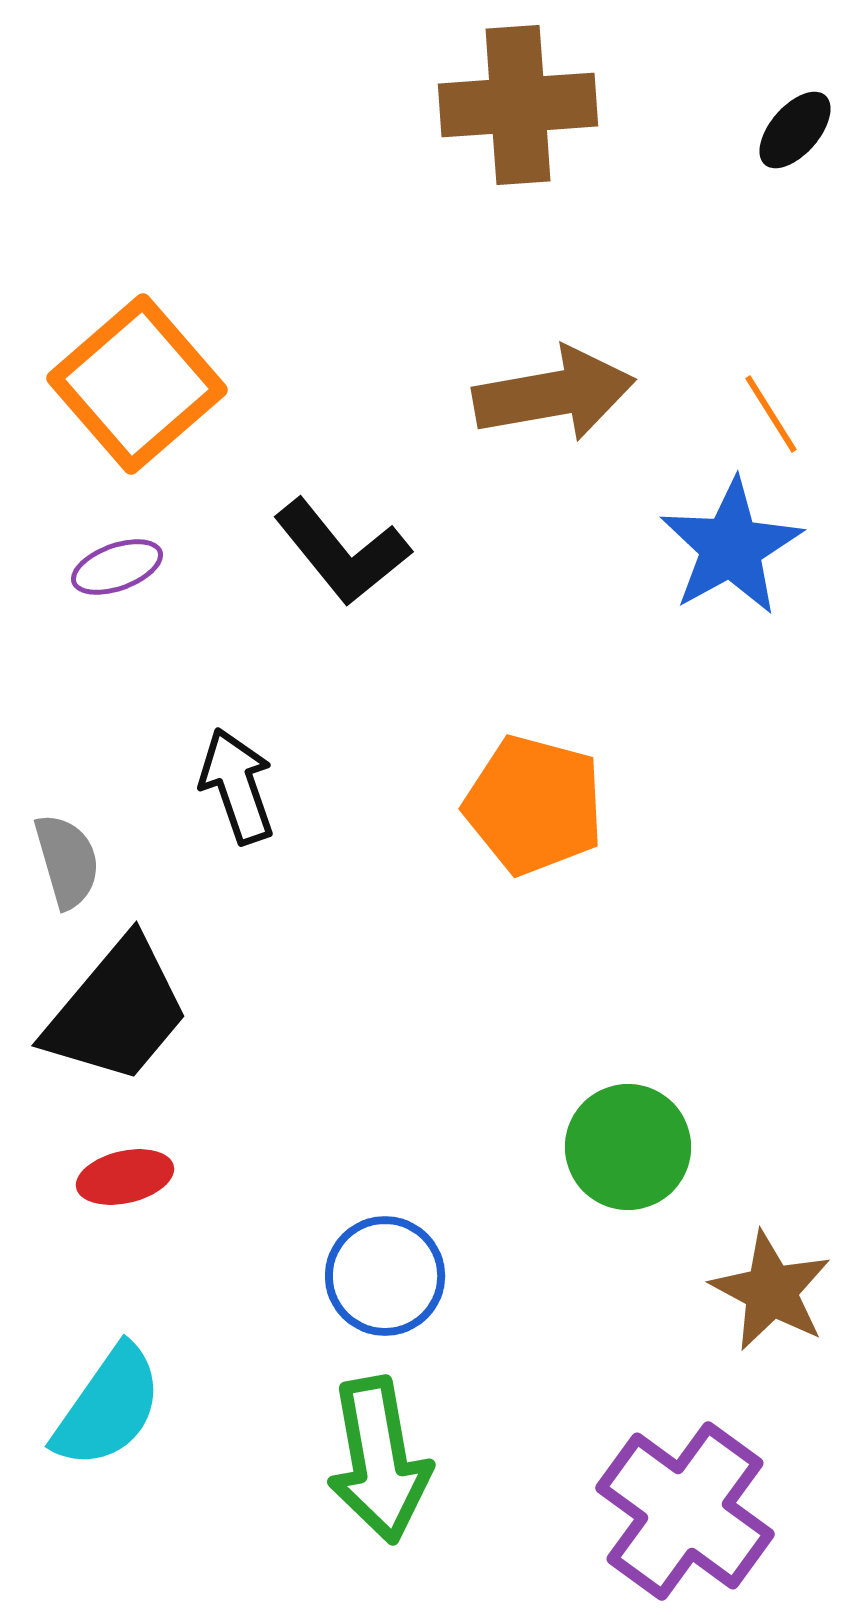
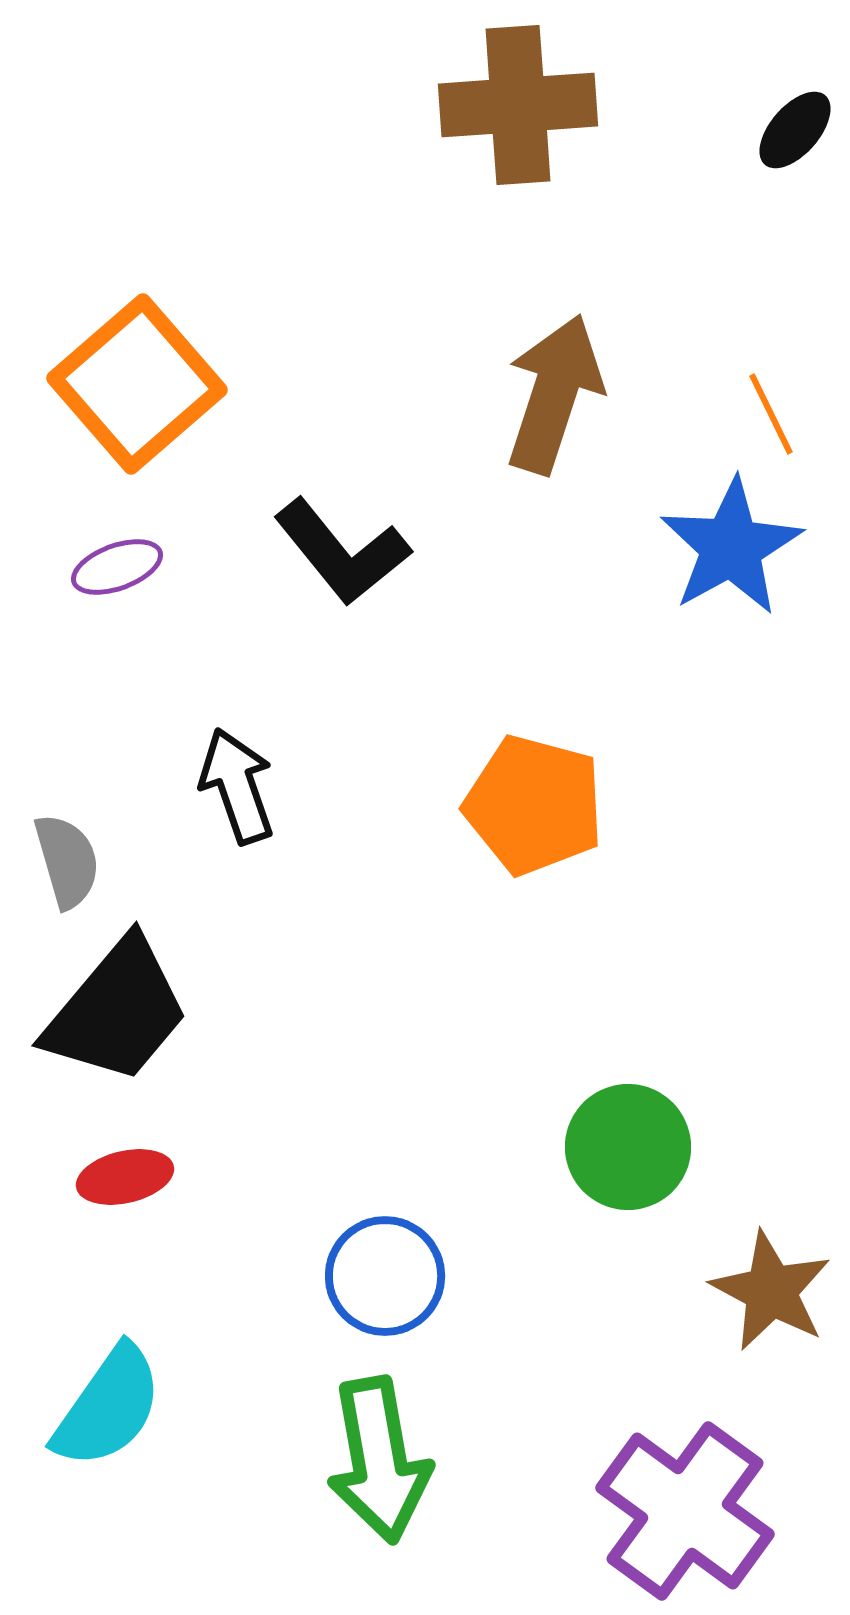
brown arrow: rotated 62 degrees counterclockwise
orange line: rotated 6 degrees clockwise
